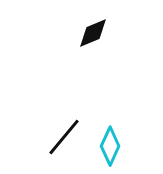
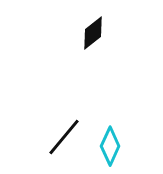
black diamond: rotated 16 degrees counterclockwise
